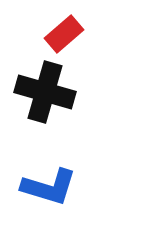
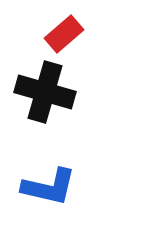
blue L-shape: rotated 4 degrees counterclockwise
